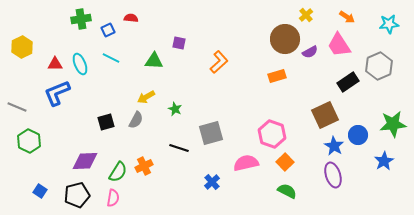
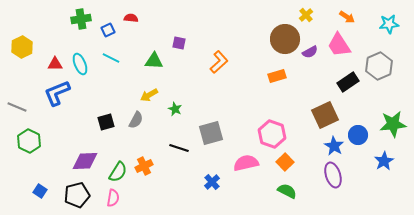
yellow arrow at (146, 97): moved 3 px right, 2 px up
